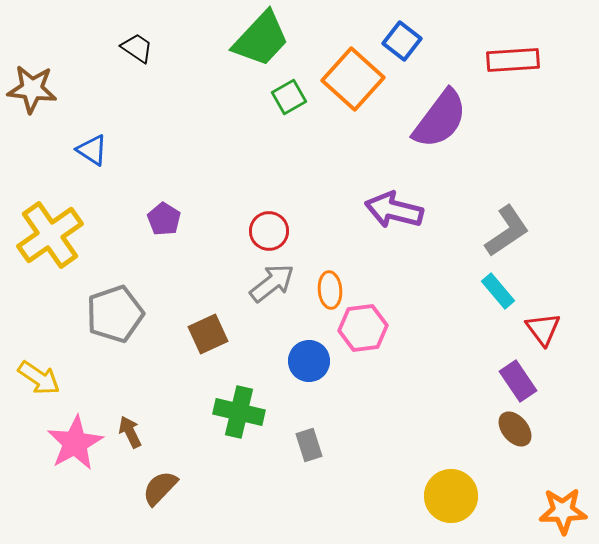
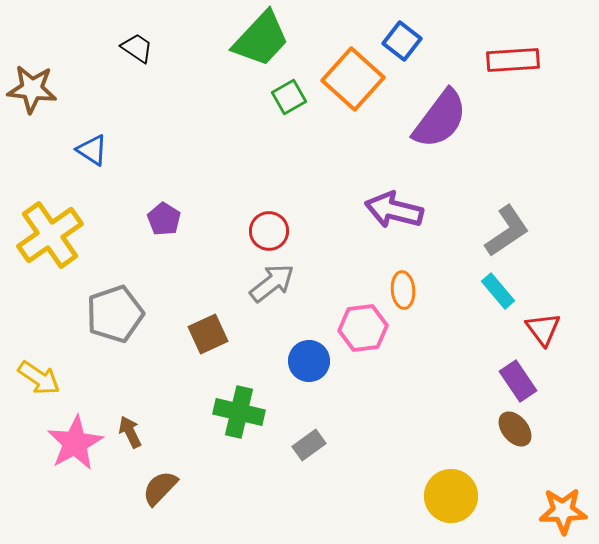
orange ellipse: moved 73 px right
gray rectangle: rotated 72 degrees clockwise
